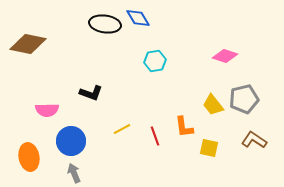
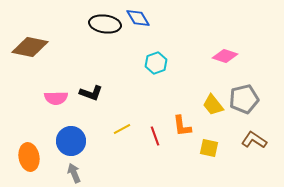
brown diamond: moved 2 px right, 3 px down
cyan hexagon: moved 1 px right, 2 px down; rotated 10 degrees counterclockwise
pink semicircle: moved 9 px right, 12 px up
orange L-shape: moved 2 px left, 1 px up
